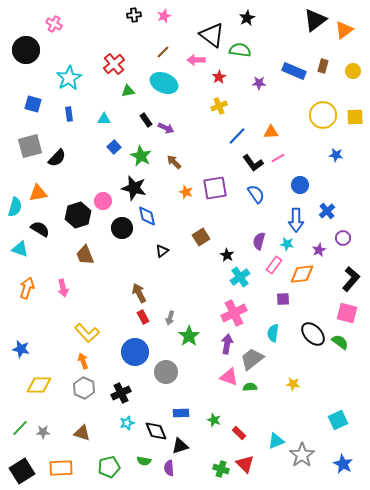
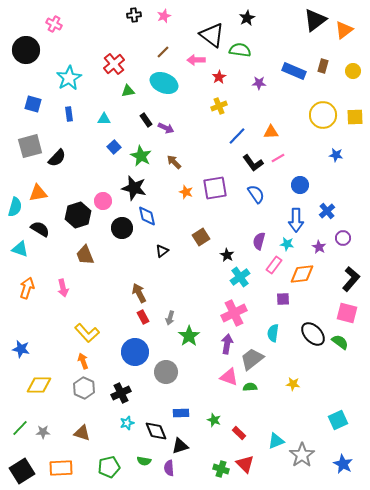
purple star at (319, 250): moved 3 px up; rotated 16 degrees counterclockwise
